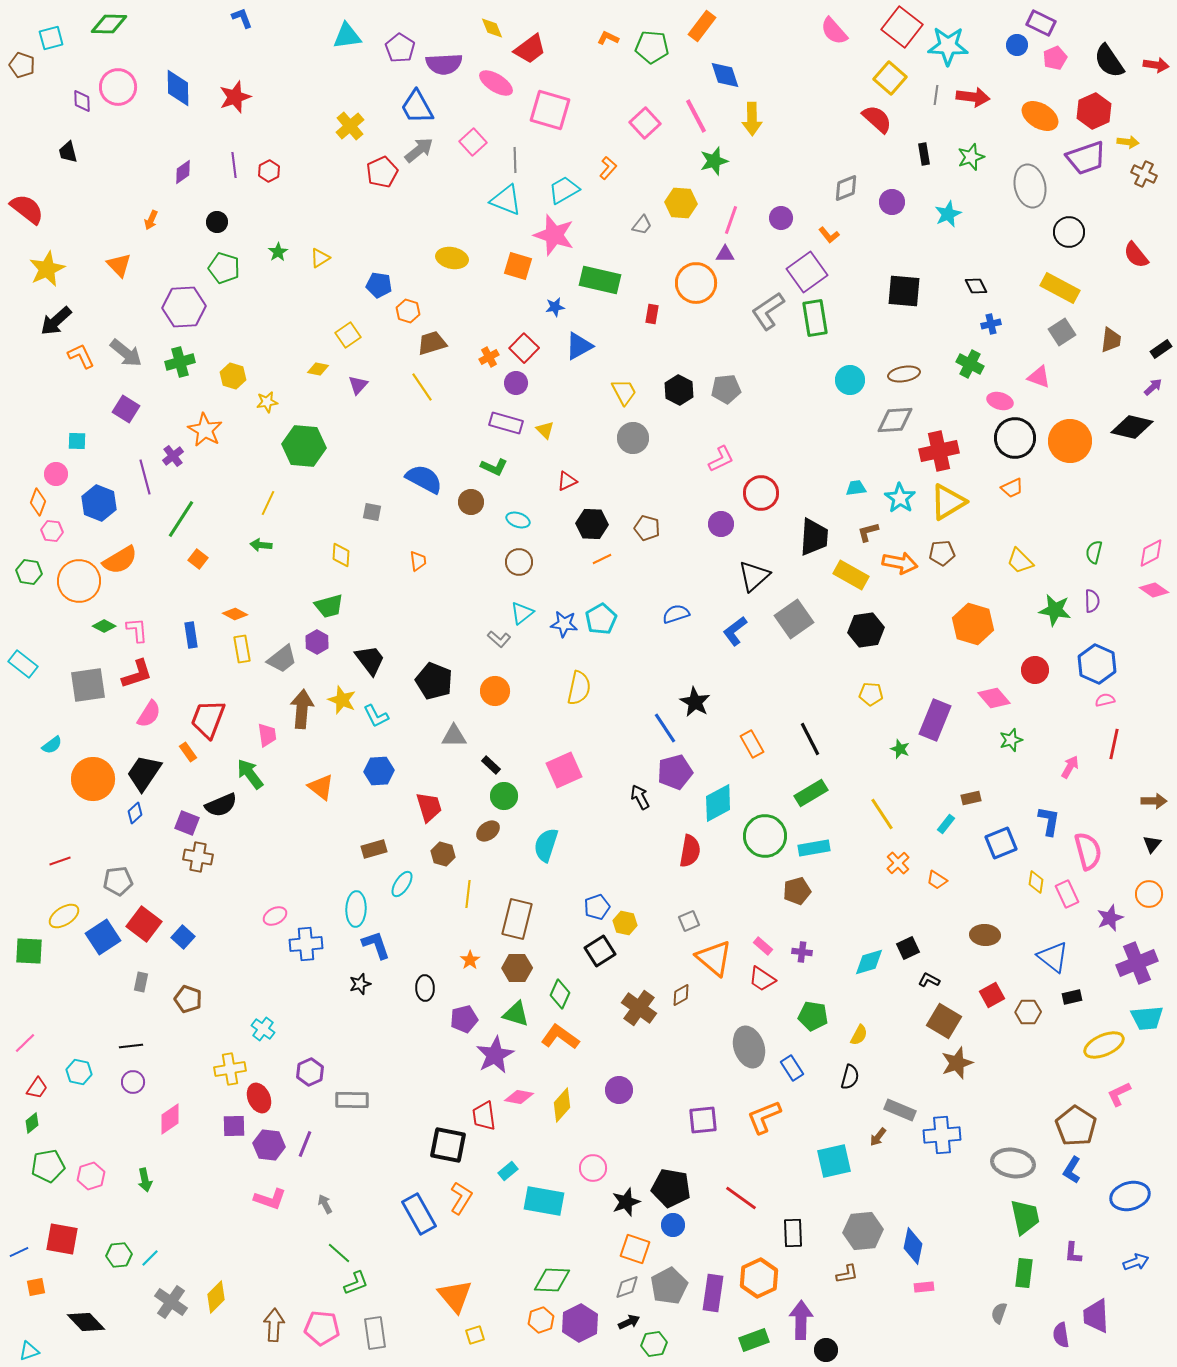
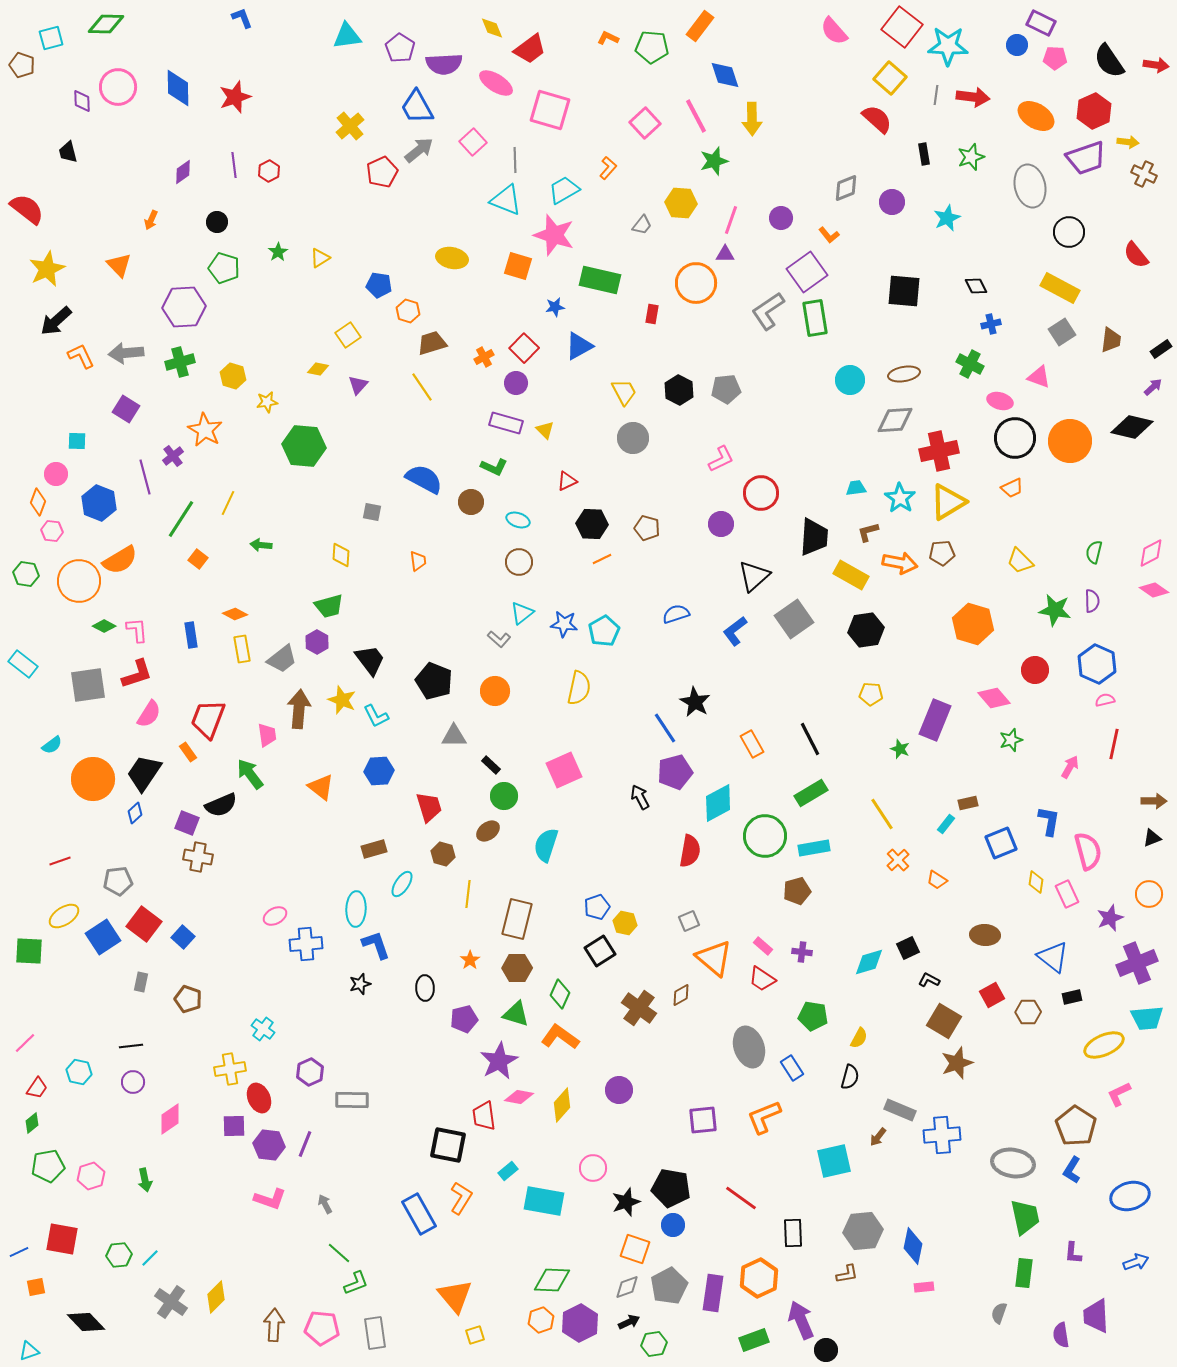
green diamond at (109, 24): moved 3 px left
orange rectangle at (702, 26): moved 2 px left
pink pentagon at (1055, 58): rotated 25 degrees clockwise
orange ellipse at (1040, 116): moved 4 px left
cyan star at (948, 214): moved 1 px left, 4 px down
gray arrow at (126, 353): rotated 136 degrees clockwise
orange cross at (489, 357): moved 5 px left
yellow line at (268, 503): moved 40 px left
green hexagon at (29, 572): moved 3 px left, 2 px down
cyan pentagon at (601, 619): moved 3 px right, 12 px down
brown arrow at (302, 709): moved 3 px left
brown rectangle at (971, 798): moved 3 px left, 5 px down
black triangle at (1152, 844): moved 6 px up; rotated 30 degrees clockwise
orange cross at (898, 863): moved 3 px up
yellow semicircle at (859, 1035): moved 3 px down
purple star at (495, 1055): moved 4 px right, 6 px down
purple arrow at (801, 1320): rotated 24 degrees counterclockwise
